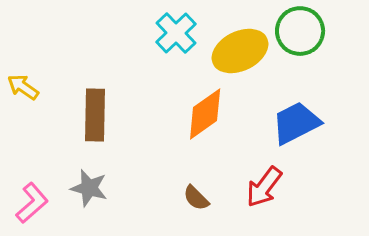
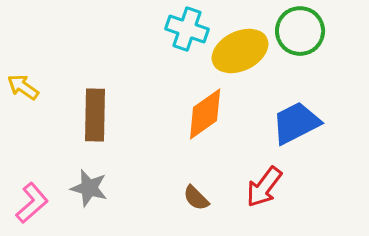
cyan cross: moved 11 px right, 4 px up; rotated 27 degrees counterclockwise
